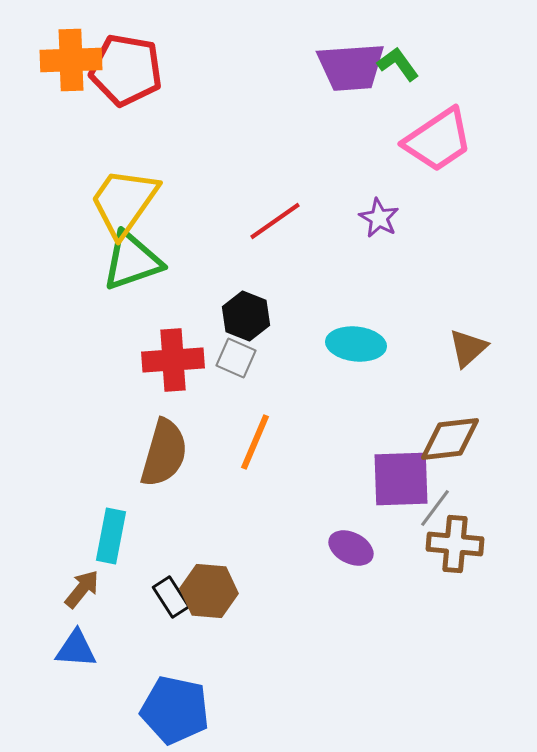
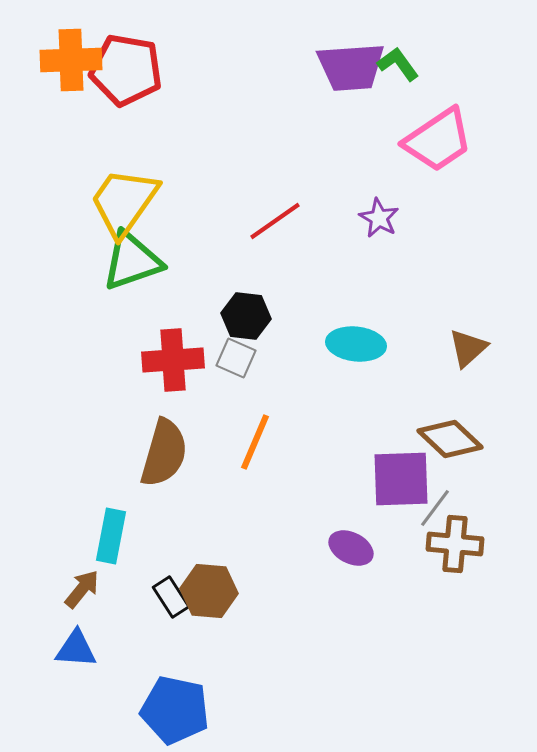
black hexagon: rotated 15 degrees counterclockwise
brown diamond: rotated 50 degrees clockwise
